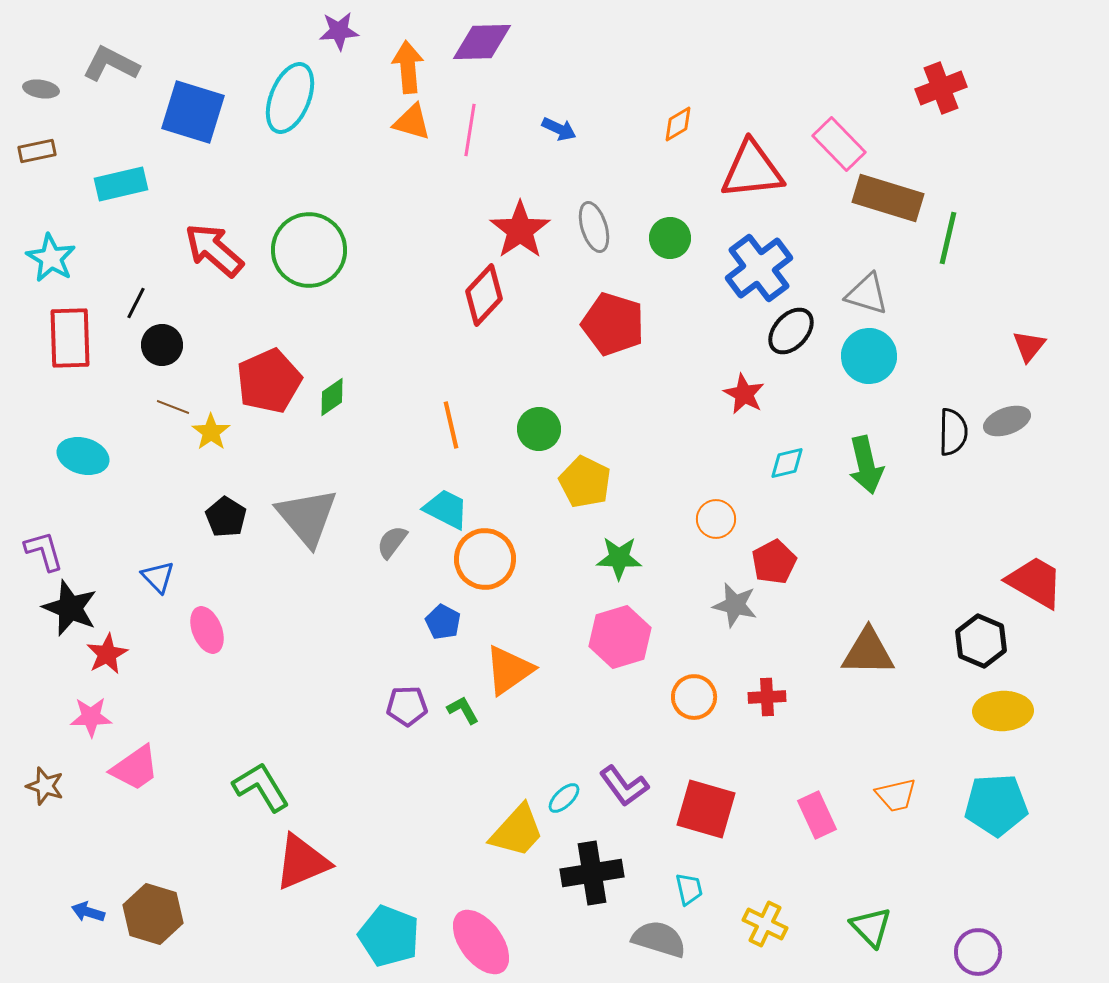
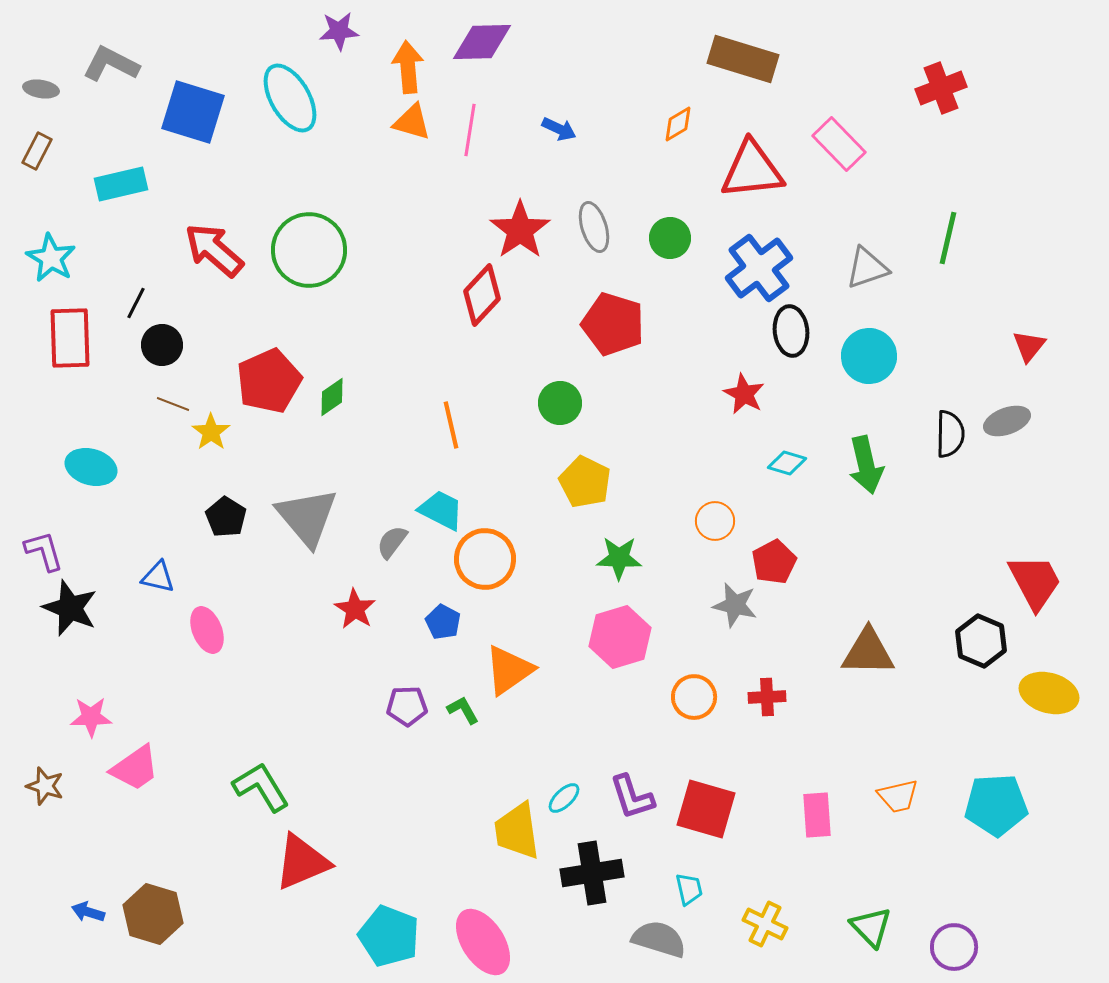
cyan ellipse at (290, 98): rotated 52 degrees counterclockwise
brown rectangle at (37, 151): rotated 51 degrees counterclockwise
brown rectangle at (888, 198): moved 145 px left, 139 px up
gray triangle at (867, 294): moved 26 px up; rotated 36 degrees counterclockwise
red diamond at (484, 295): moved 2 px left
black ellipse at (791, 331): rotated 48 degrees counterclockwise
brown line at (173, 407): moved 3 px up
green circle at (539, 429): moved 21 px right, 26 px up
black semicircle at (953, 432): moved 3 px left, 2 px down
cyan ellipse at (83, 456): moved 8 px right, 11 px down
cyan diamond at (787, 463): rotated 30 degrees clockwise
cyan trapezoid at (446, 509): moved 5 px left, 1 px down
orange circle at (716, 519): moved 1 px left, 2 px down
blue triangle at (158, 577): rotated 33 degrees counterclockwise
red trapezoid at (1035, 582): rotated 32 degrees clockwise
red star at (107, 654): moved 248 px right, 45 px up; rotated 12 degrees counterclockwise
yellow ellipse at (1003, 711): moved 46 px right, 18 px up; rotated 18 degrees clockwise
purple L-shape at (624, 786): moved 8 px right, 11 px down; rotated 18 degrees clockwise
orange trapezoid at (896, 795): moved 2 px right, 1 px down
pink rectangle at (817, 815): rotated 21 degrees clockwise
yellow trapezoid at (517, 831): rotated 130 degrees clockwise
pink ellipse at (481, 942): moved 2 px right; rotated 4 degrees clockwise
purple circle at (978, 952): moved 24 px left, 5 px up
